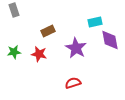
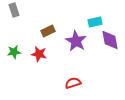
purple star: moved 7 px up
